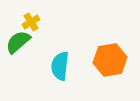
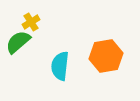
orange hexagon: moved 4 px left, 4 px up
